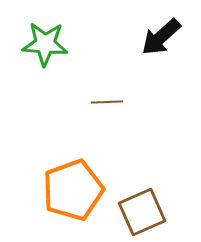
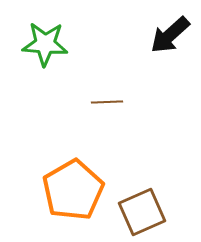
black arrow: moved 9 px right, 2 px up
orange pentagon: rotated 10 degrees counterclockwise
